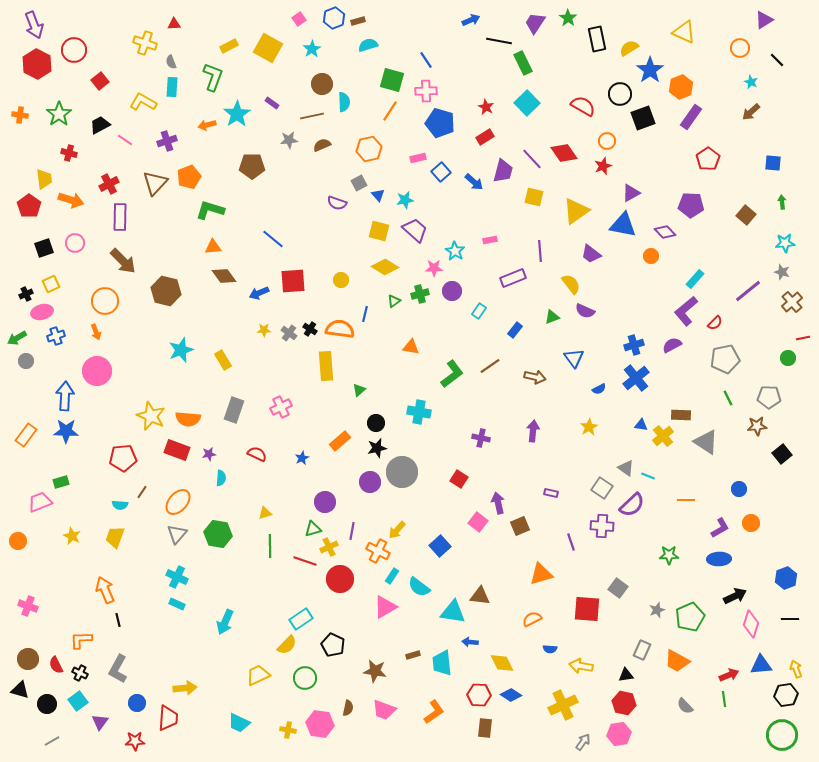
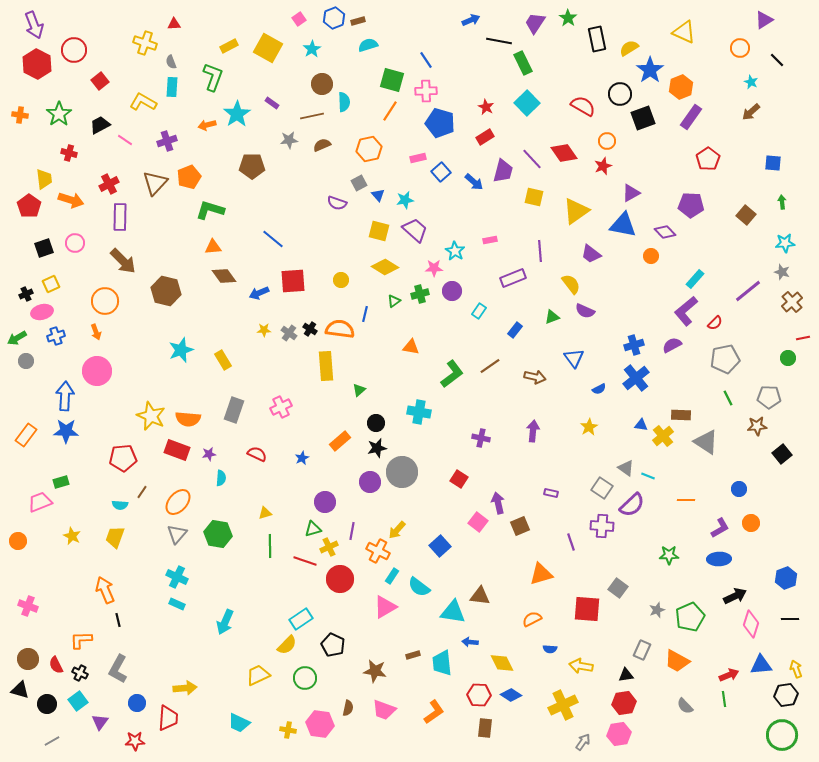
red hexagon at (624, 703): rotated 20 degrees counterclockwise
